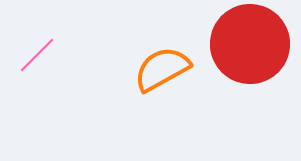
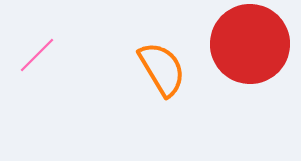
orange semicircle: rotated 88 degrees clockwise
